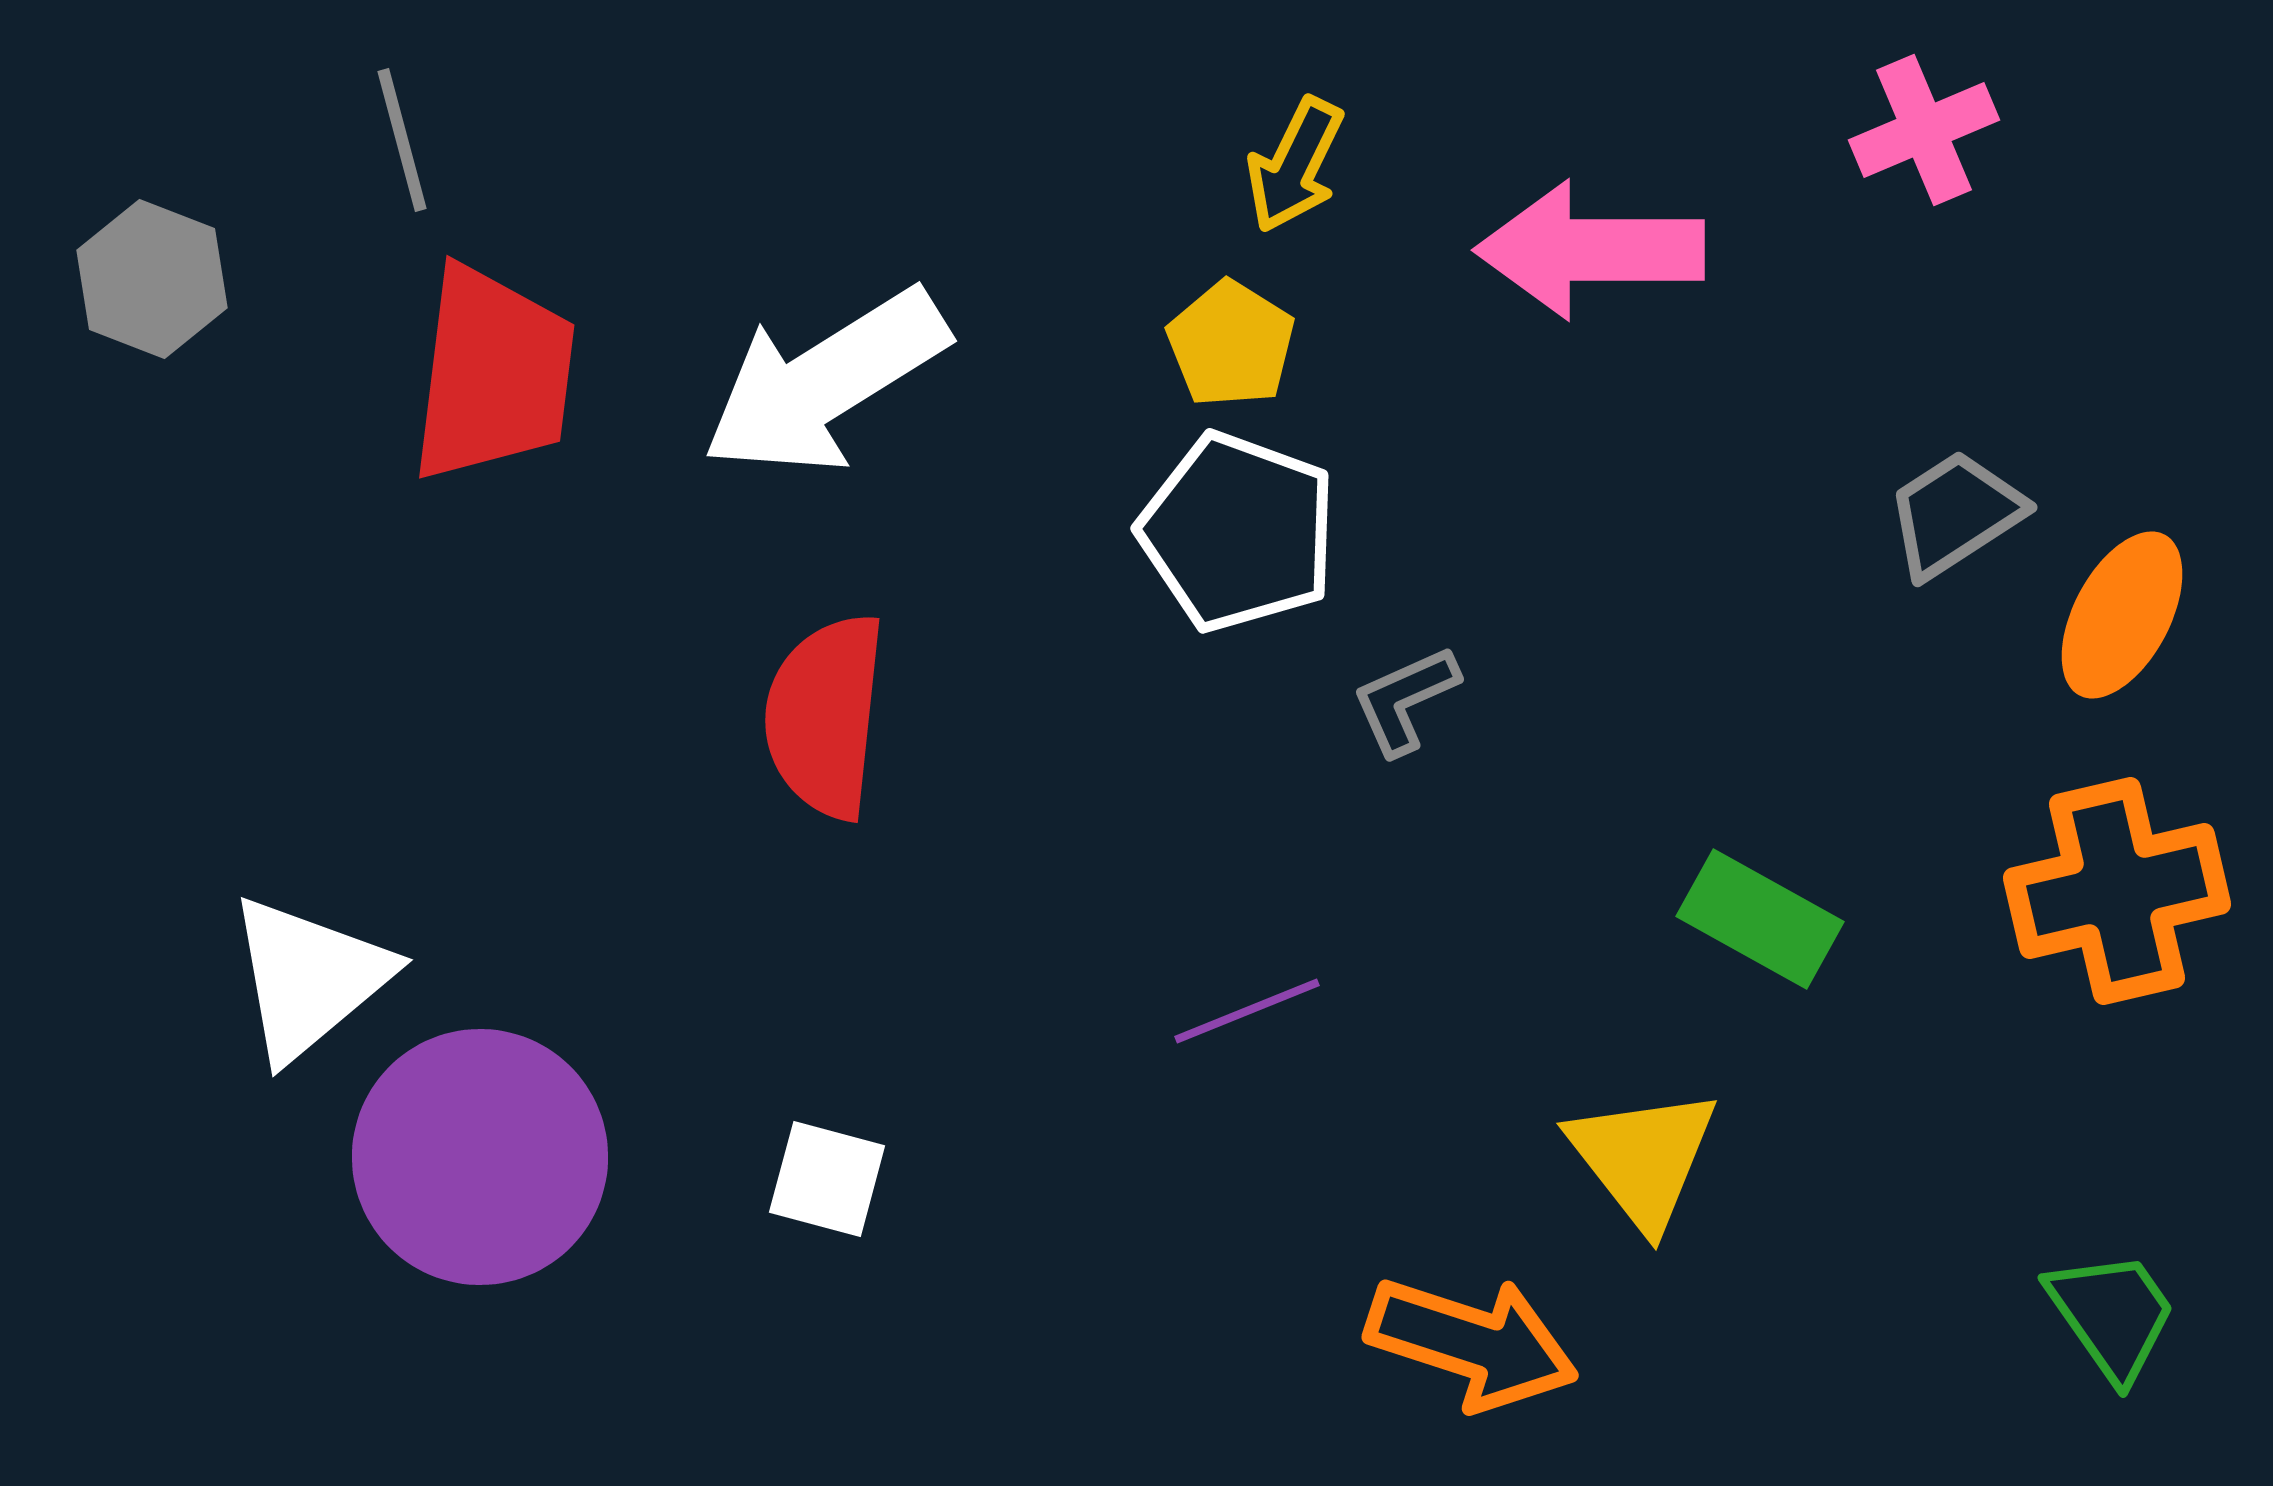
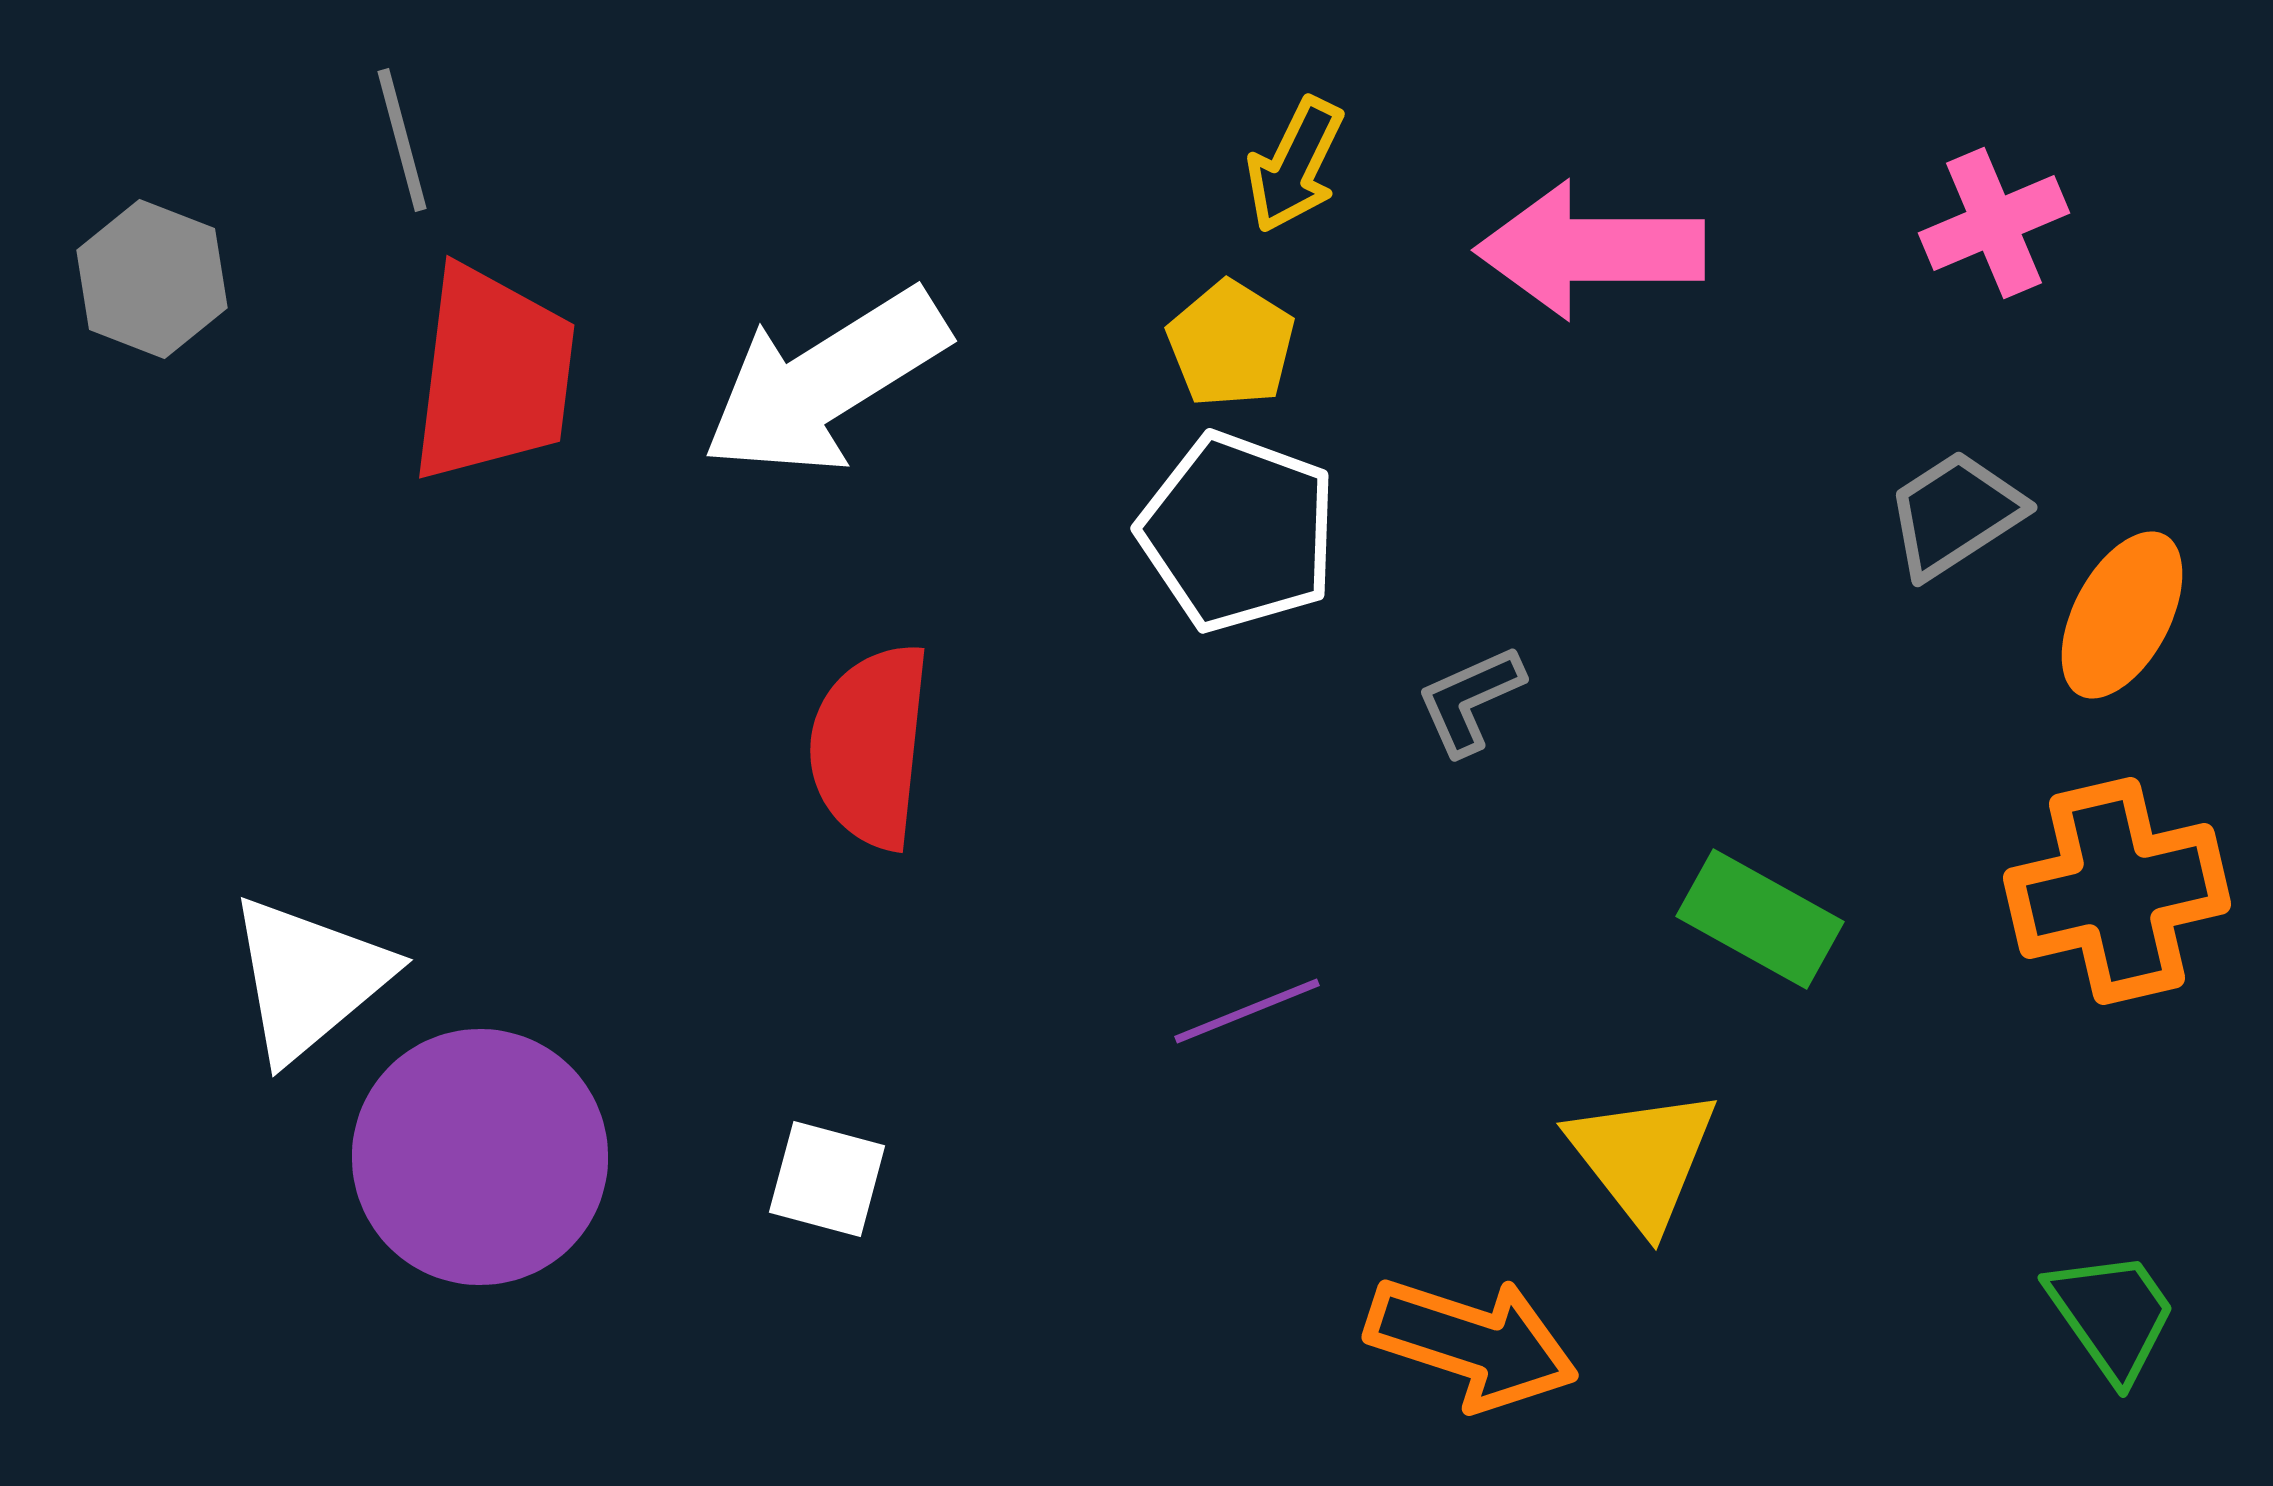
pink cross: moved 70 px right, 93 px down
gray L-shape: moved 65 px right
red semicircle: moved 45 px right, 30 px down
